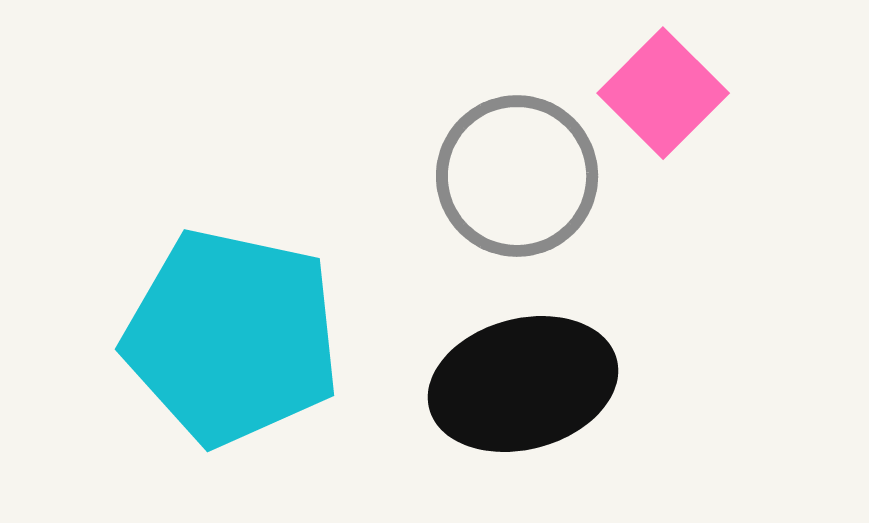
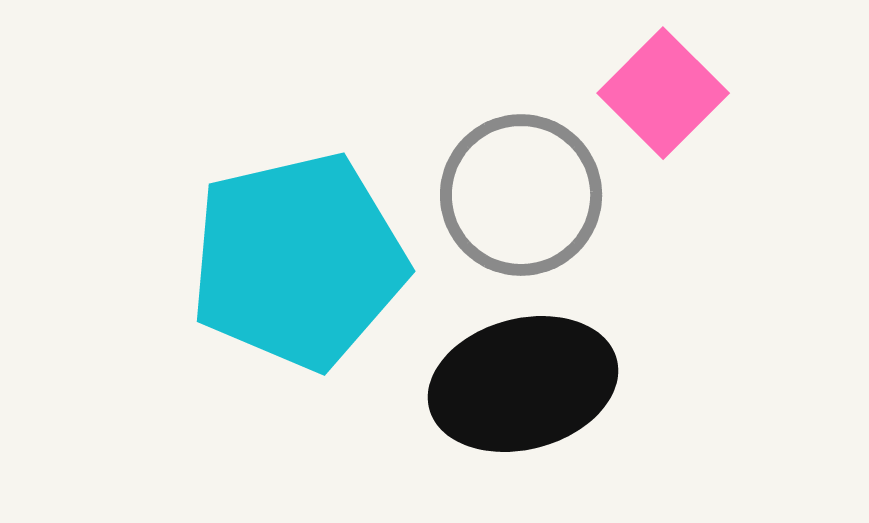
gray circle: moved 4 px right, 19 px down
cyan pentagon: moved 66 px right, 76 px up; rotated 25 degrees counterclockwise
